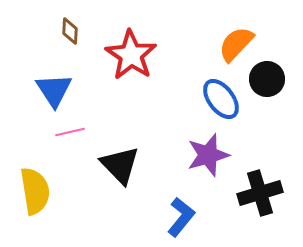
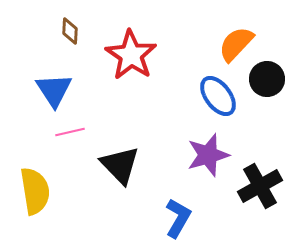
blue ellipse: moved 3 px left, 3 px up
black cross: moved 7 px up; rotated 12 degrees counterclockwise
blue L-shape: moved 3 px left, 1 px down; rotated 9 degrees counterclockwise
